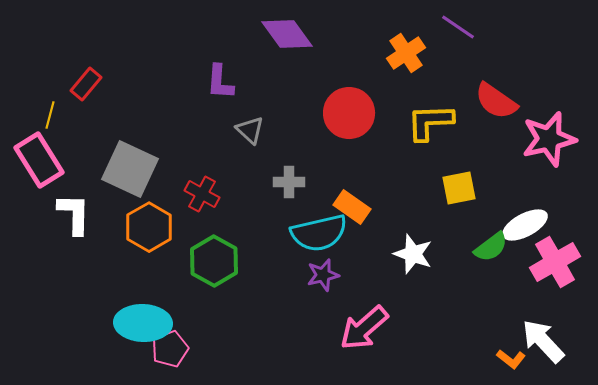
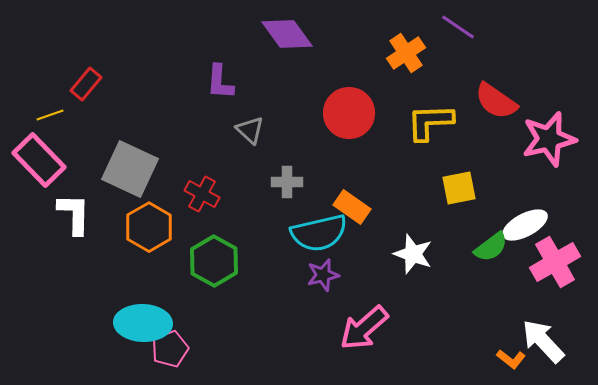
yellow line: rotated 56 degrees clockwise
pink rectangle: rotated 12 degrees counterclockwise
gray cross: moved 2 px left
